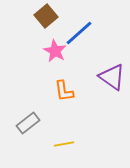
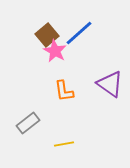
brown square: moved 1 px right, 19 px down
purple triangle: moved 2 px left, 7 px down
